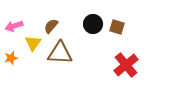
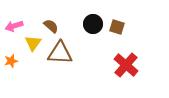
brown semicircle: rotated 91 degrees clockwise
orange star: moved 3 px down
red cross: rotated 10 degrees counterclockwise
